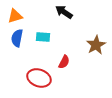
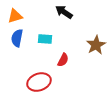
cyan rectangle: moved 2 px right, 2 px down
red semicircle: moved 1 px left, 2 px up
red ellipse: moved 4 px down; rotated 40 degrees counterclockwise
